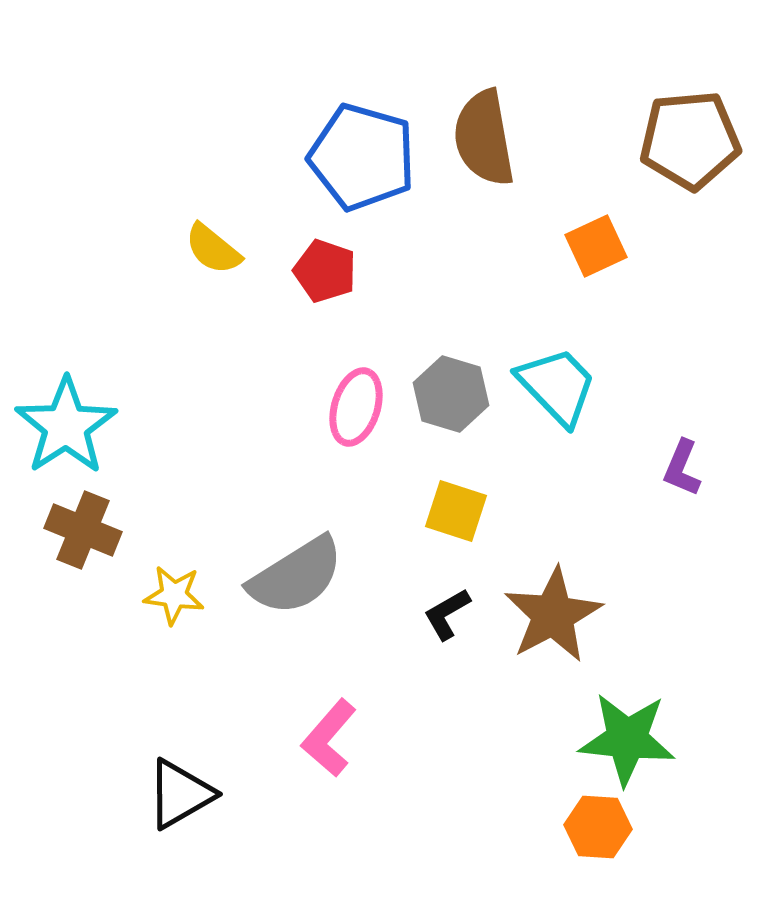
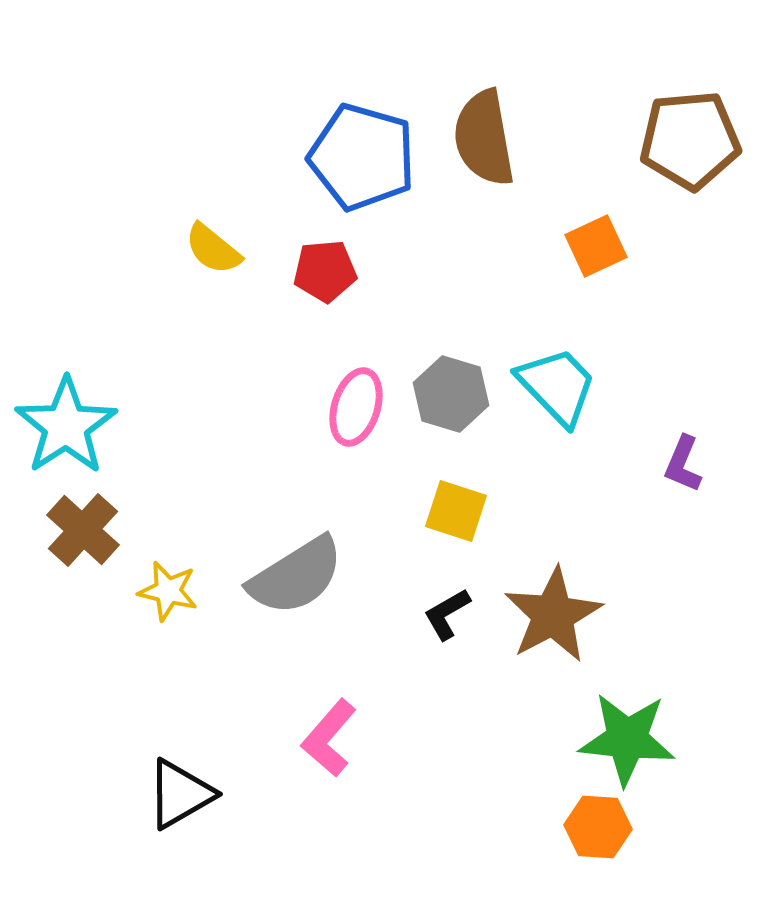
red pentagon: rotated 24 degrees counterclockwise
purple L-shape: moved 1 px right, 4 px up
brown cross: rotated 20 degrees clockwise
yellow star: moved 6 px left, 4 px up; rotated 6 degrees clockwise
